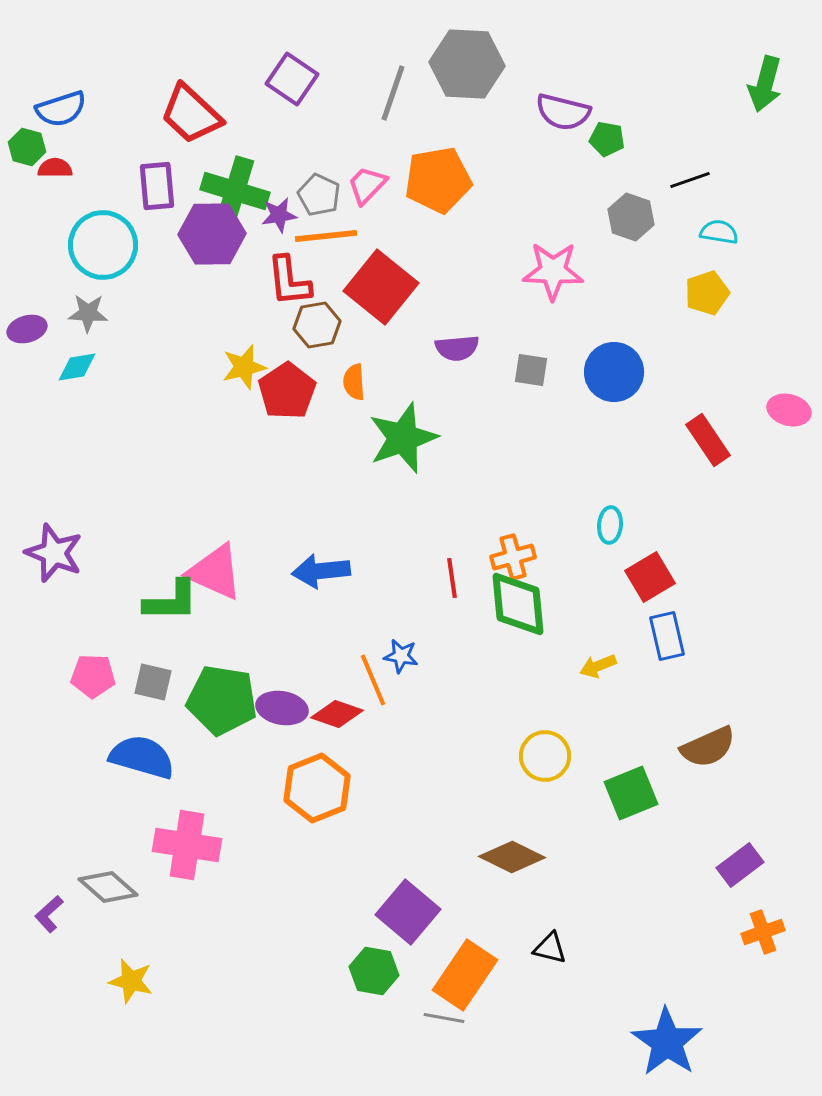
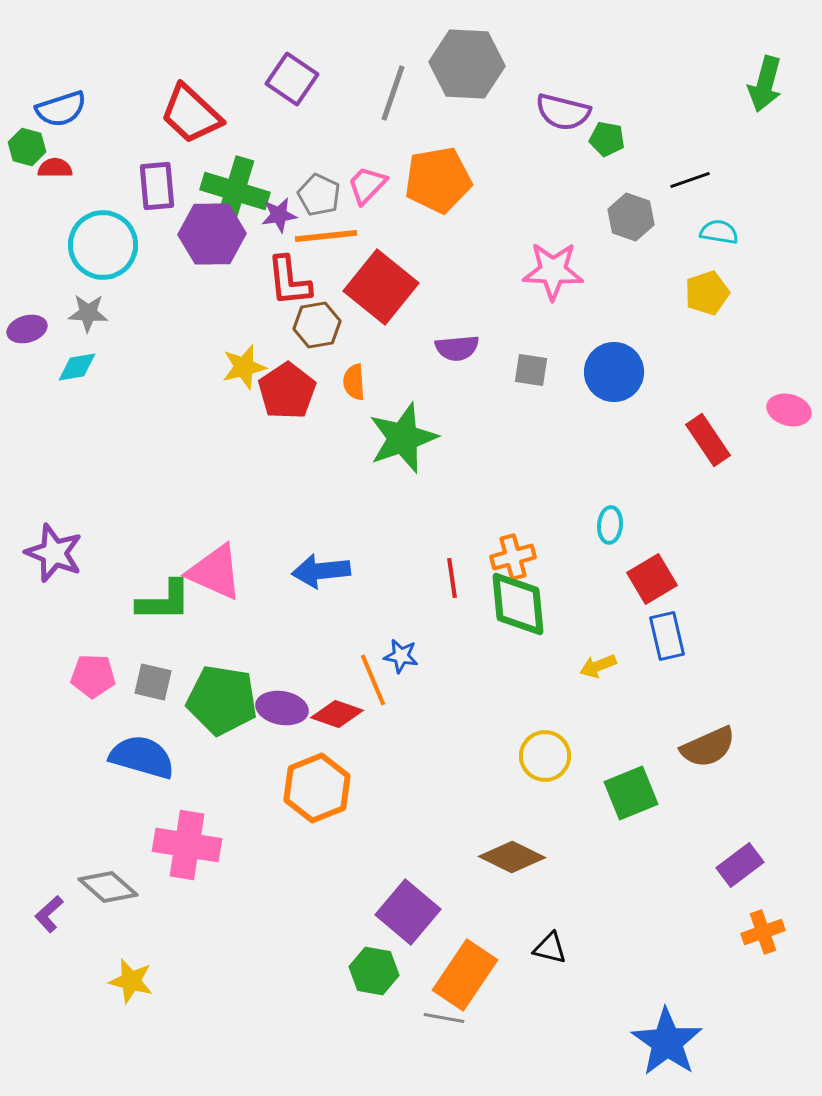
red square at (650, 577): moved 2 px right, 2 px down
green L-shape at (171, 601): moved 7 px left
